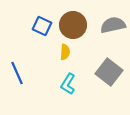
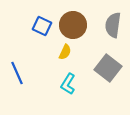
gray semicircle: rotated 70 degrees counterclockwise
yellow semicircle: rotated 21 degrees clockwise
gray square: moved 1 px left, 4 px up
